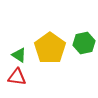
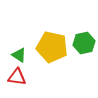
yellow pentagon: moved 2 px right, 1 px up; rotated 24 degrees counterclockwise
